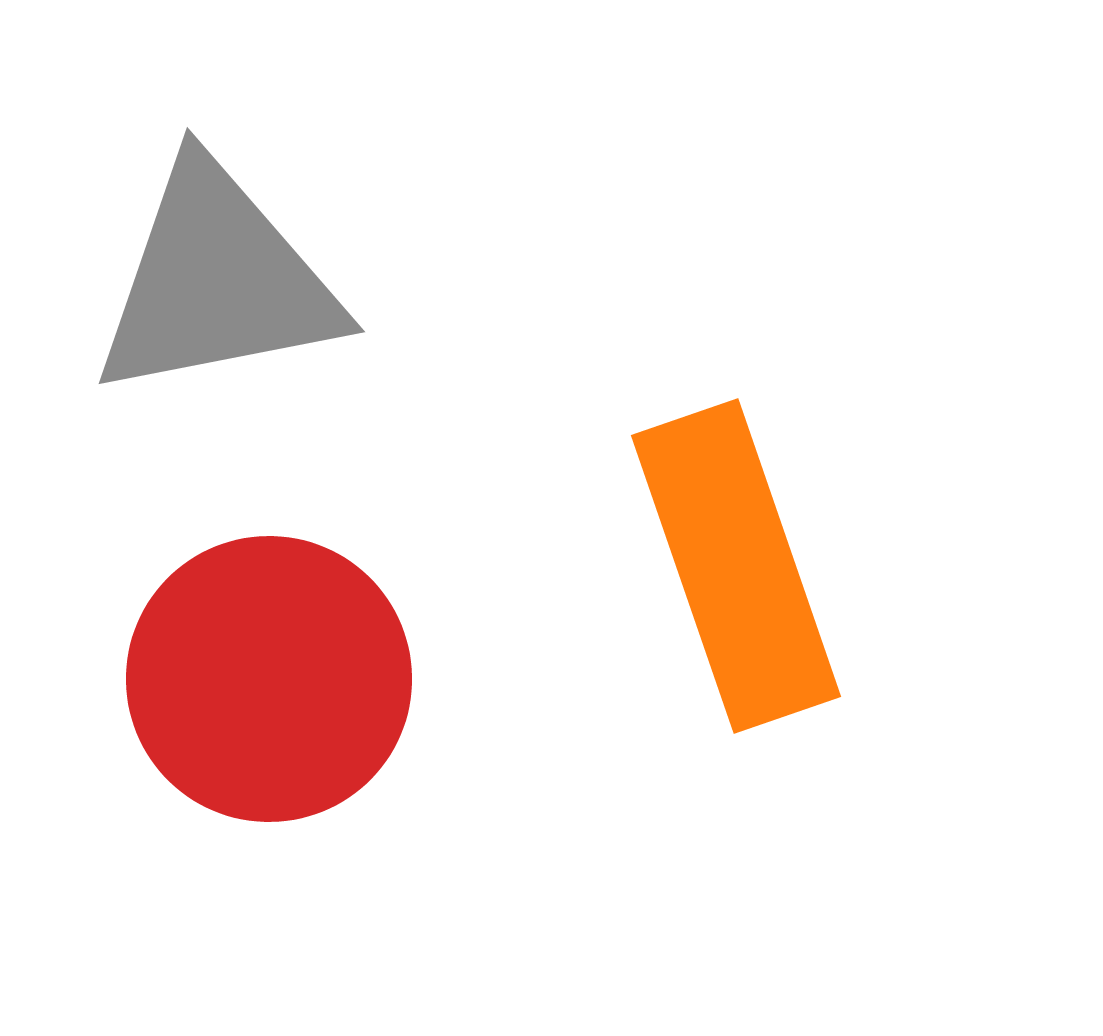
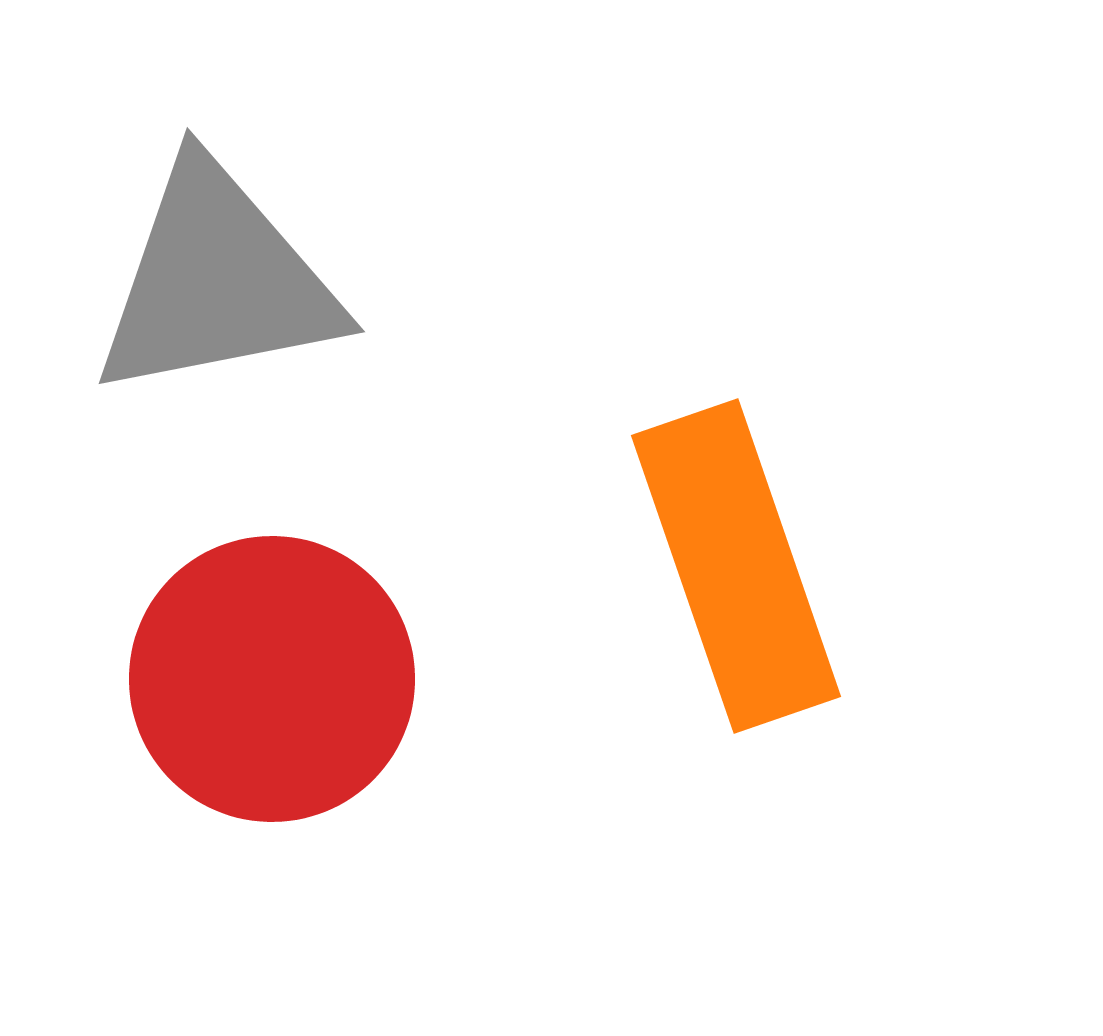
red circle: moved 3 px right
